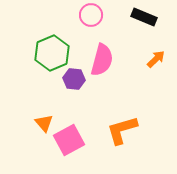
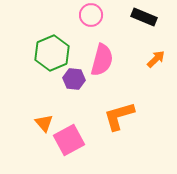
orange L-shape: moved 3 px left, 14 px up
